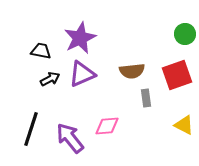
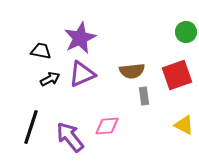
green circle: moved 1 px right, 2 px up
gray rectangle: moved 2 px left, 2 px up
black line: moved 2 px up
purple arrow: moved 1 px up
